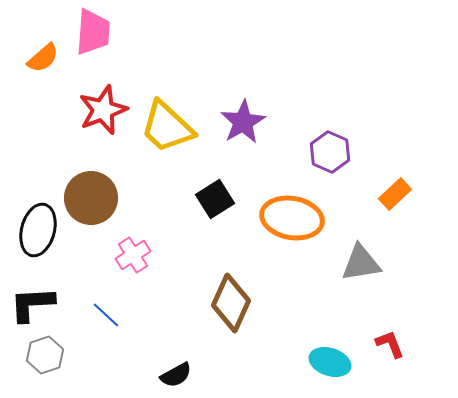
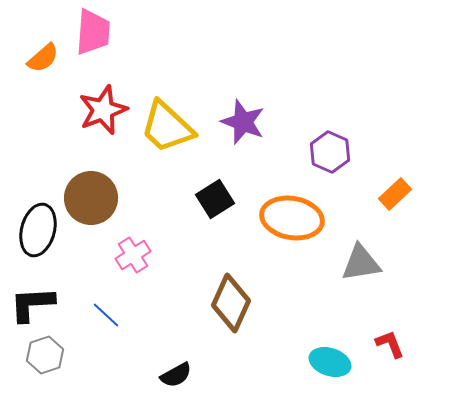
purple star: rotated 21 degrees counterclockwise
